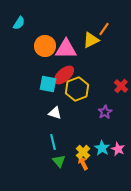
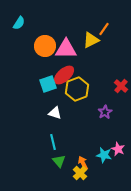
cyan square: rotated 30 degrees counterclockwise
cyan star: moved 2 px right, 7 px down; rotated 21 degrees counterclockwise
yellow cross: moved 3 px left, 21 px down
